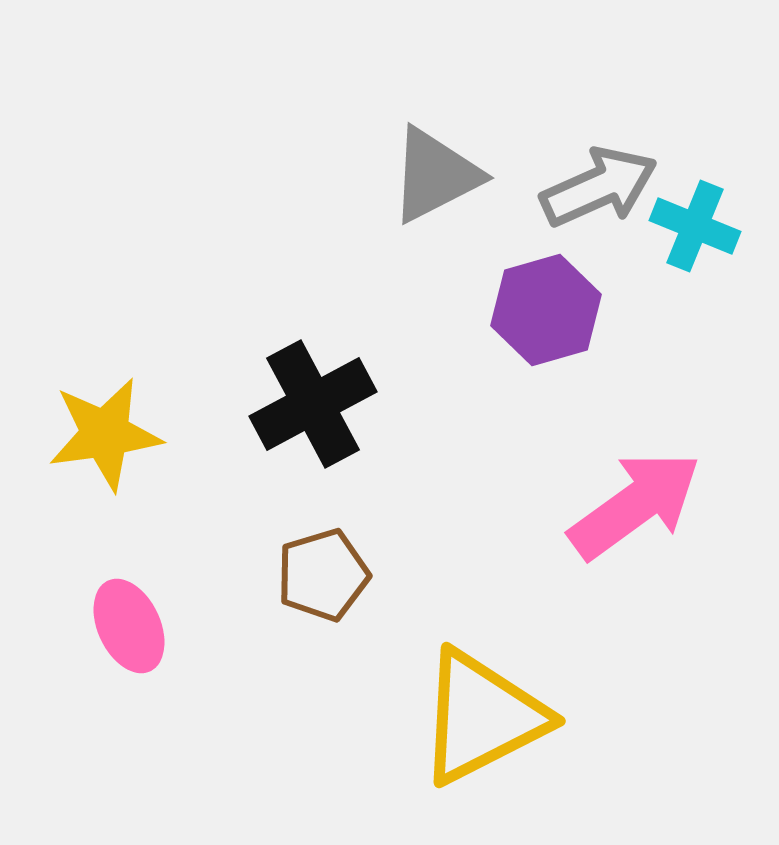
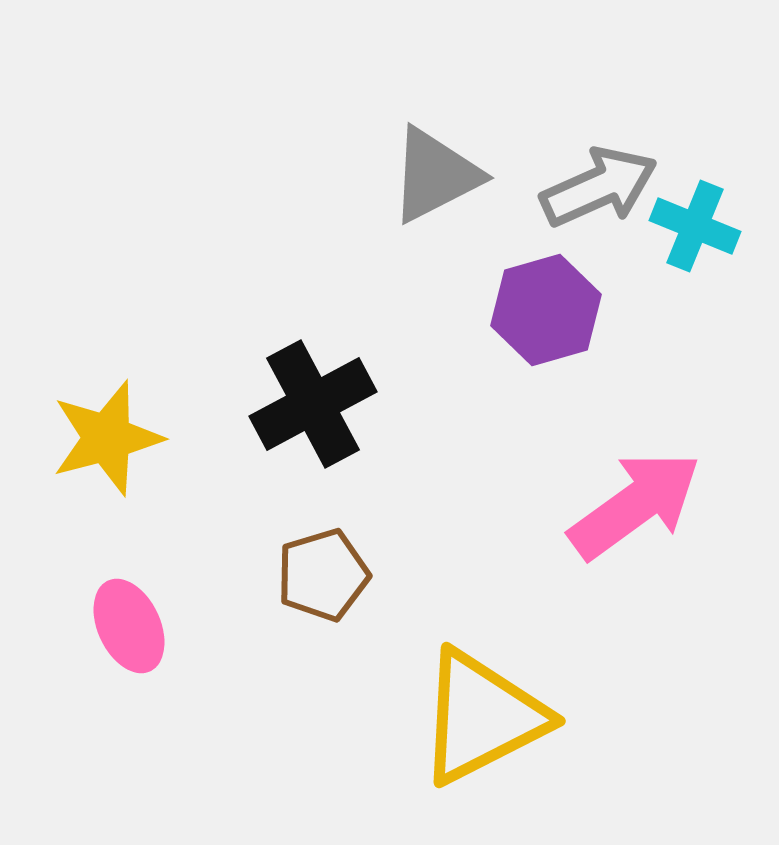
yellow star: moved 2 px right, 4 px down; rotated 7 degrees counterclockwise
